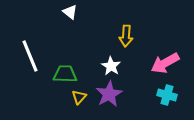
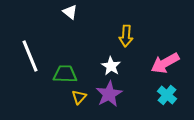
cyan cross: rotated 24 degrees clockwise
